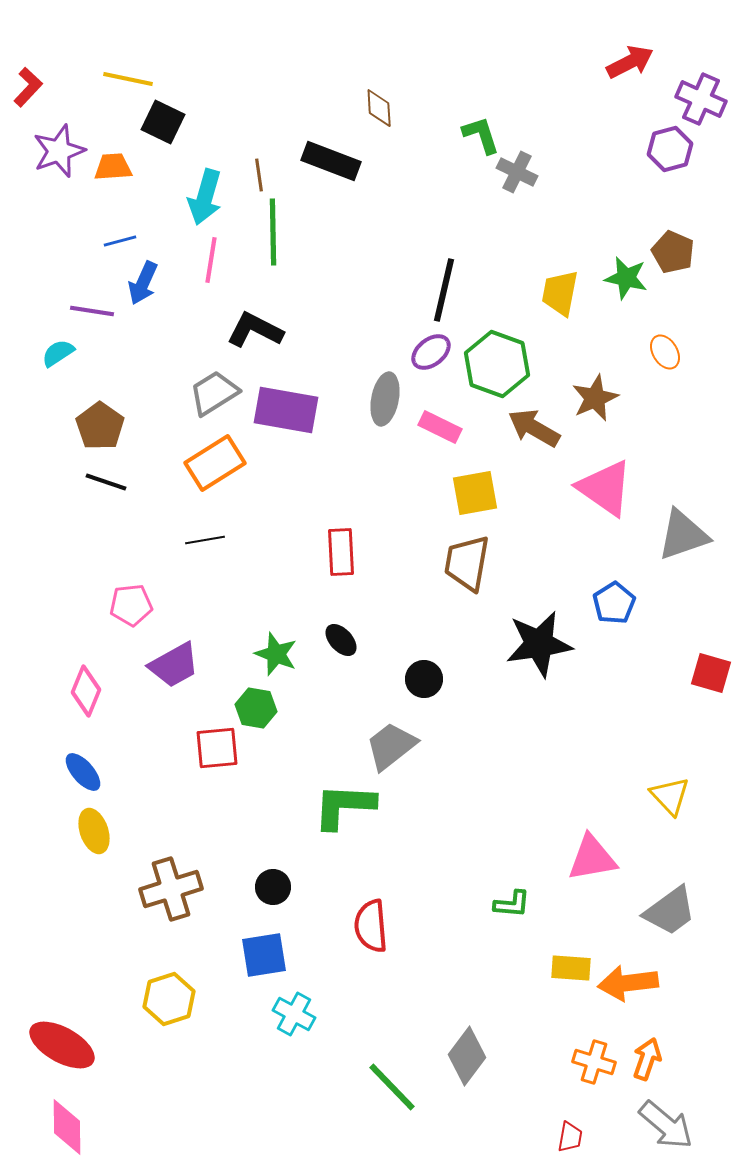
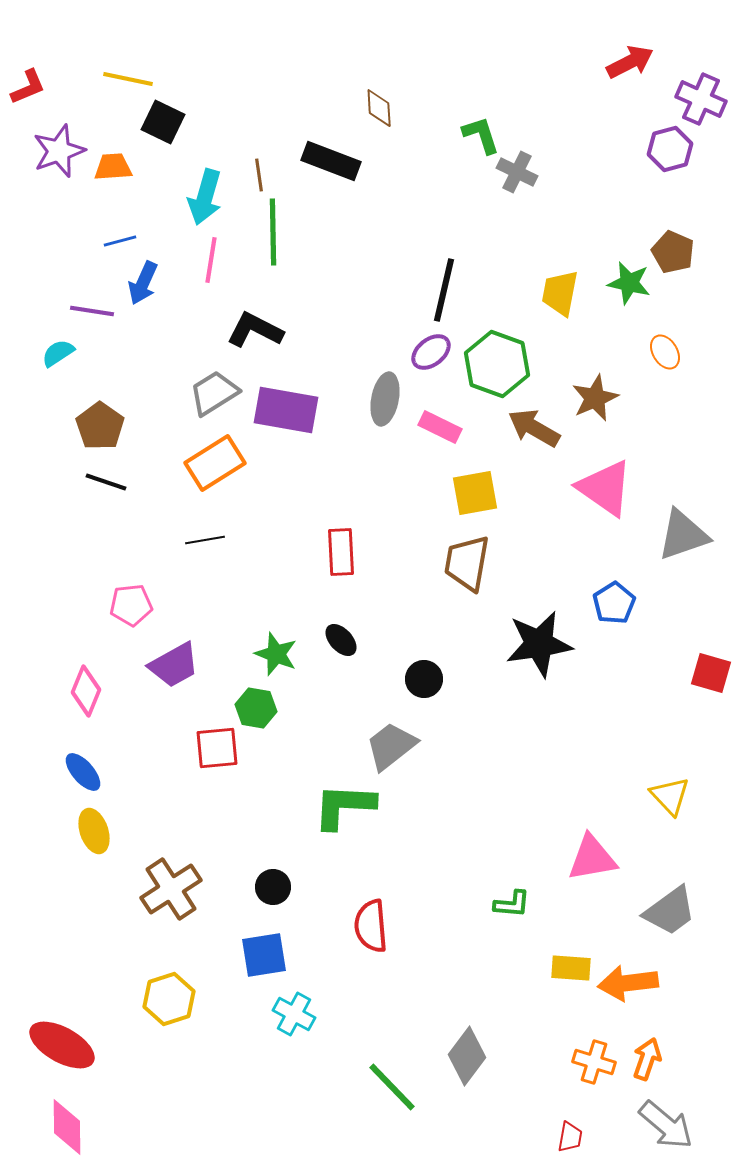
red L-shape at (28, 87): rotated 24 degrees clockwise
green star at (626, 278): moved 3 px right, 5 px down
brown cross at (171, 889): rotated 16 degrees counterclockwise
